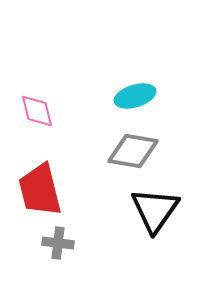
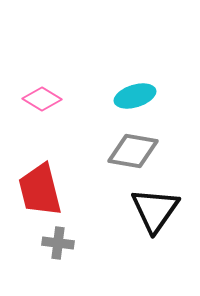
pink diamond: moved 5 px right, 12 px up; rotated 45 degrees counterclockwise
